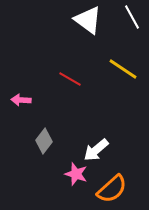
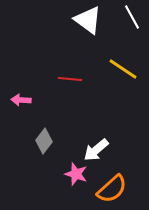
red line: rotated 25 degrees counterclockwise
